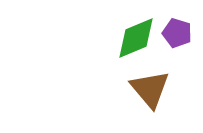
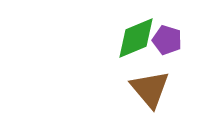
purple pentagon: moved 10 px left, 7 px down
